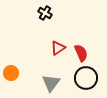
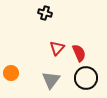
black cross: rotated 16 degrees counterclockwise
red triangle: moved 1 px left; rotated 14 degrees counterclockwise
red semicircle: moved 2 px left
gray triangle: moved 3 px up
